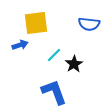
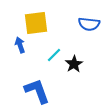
blue arrow: rotated 91 degrees counterclockwise
blue L-shape: moved 17 px left, 1 px up
